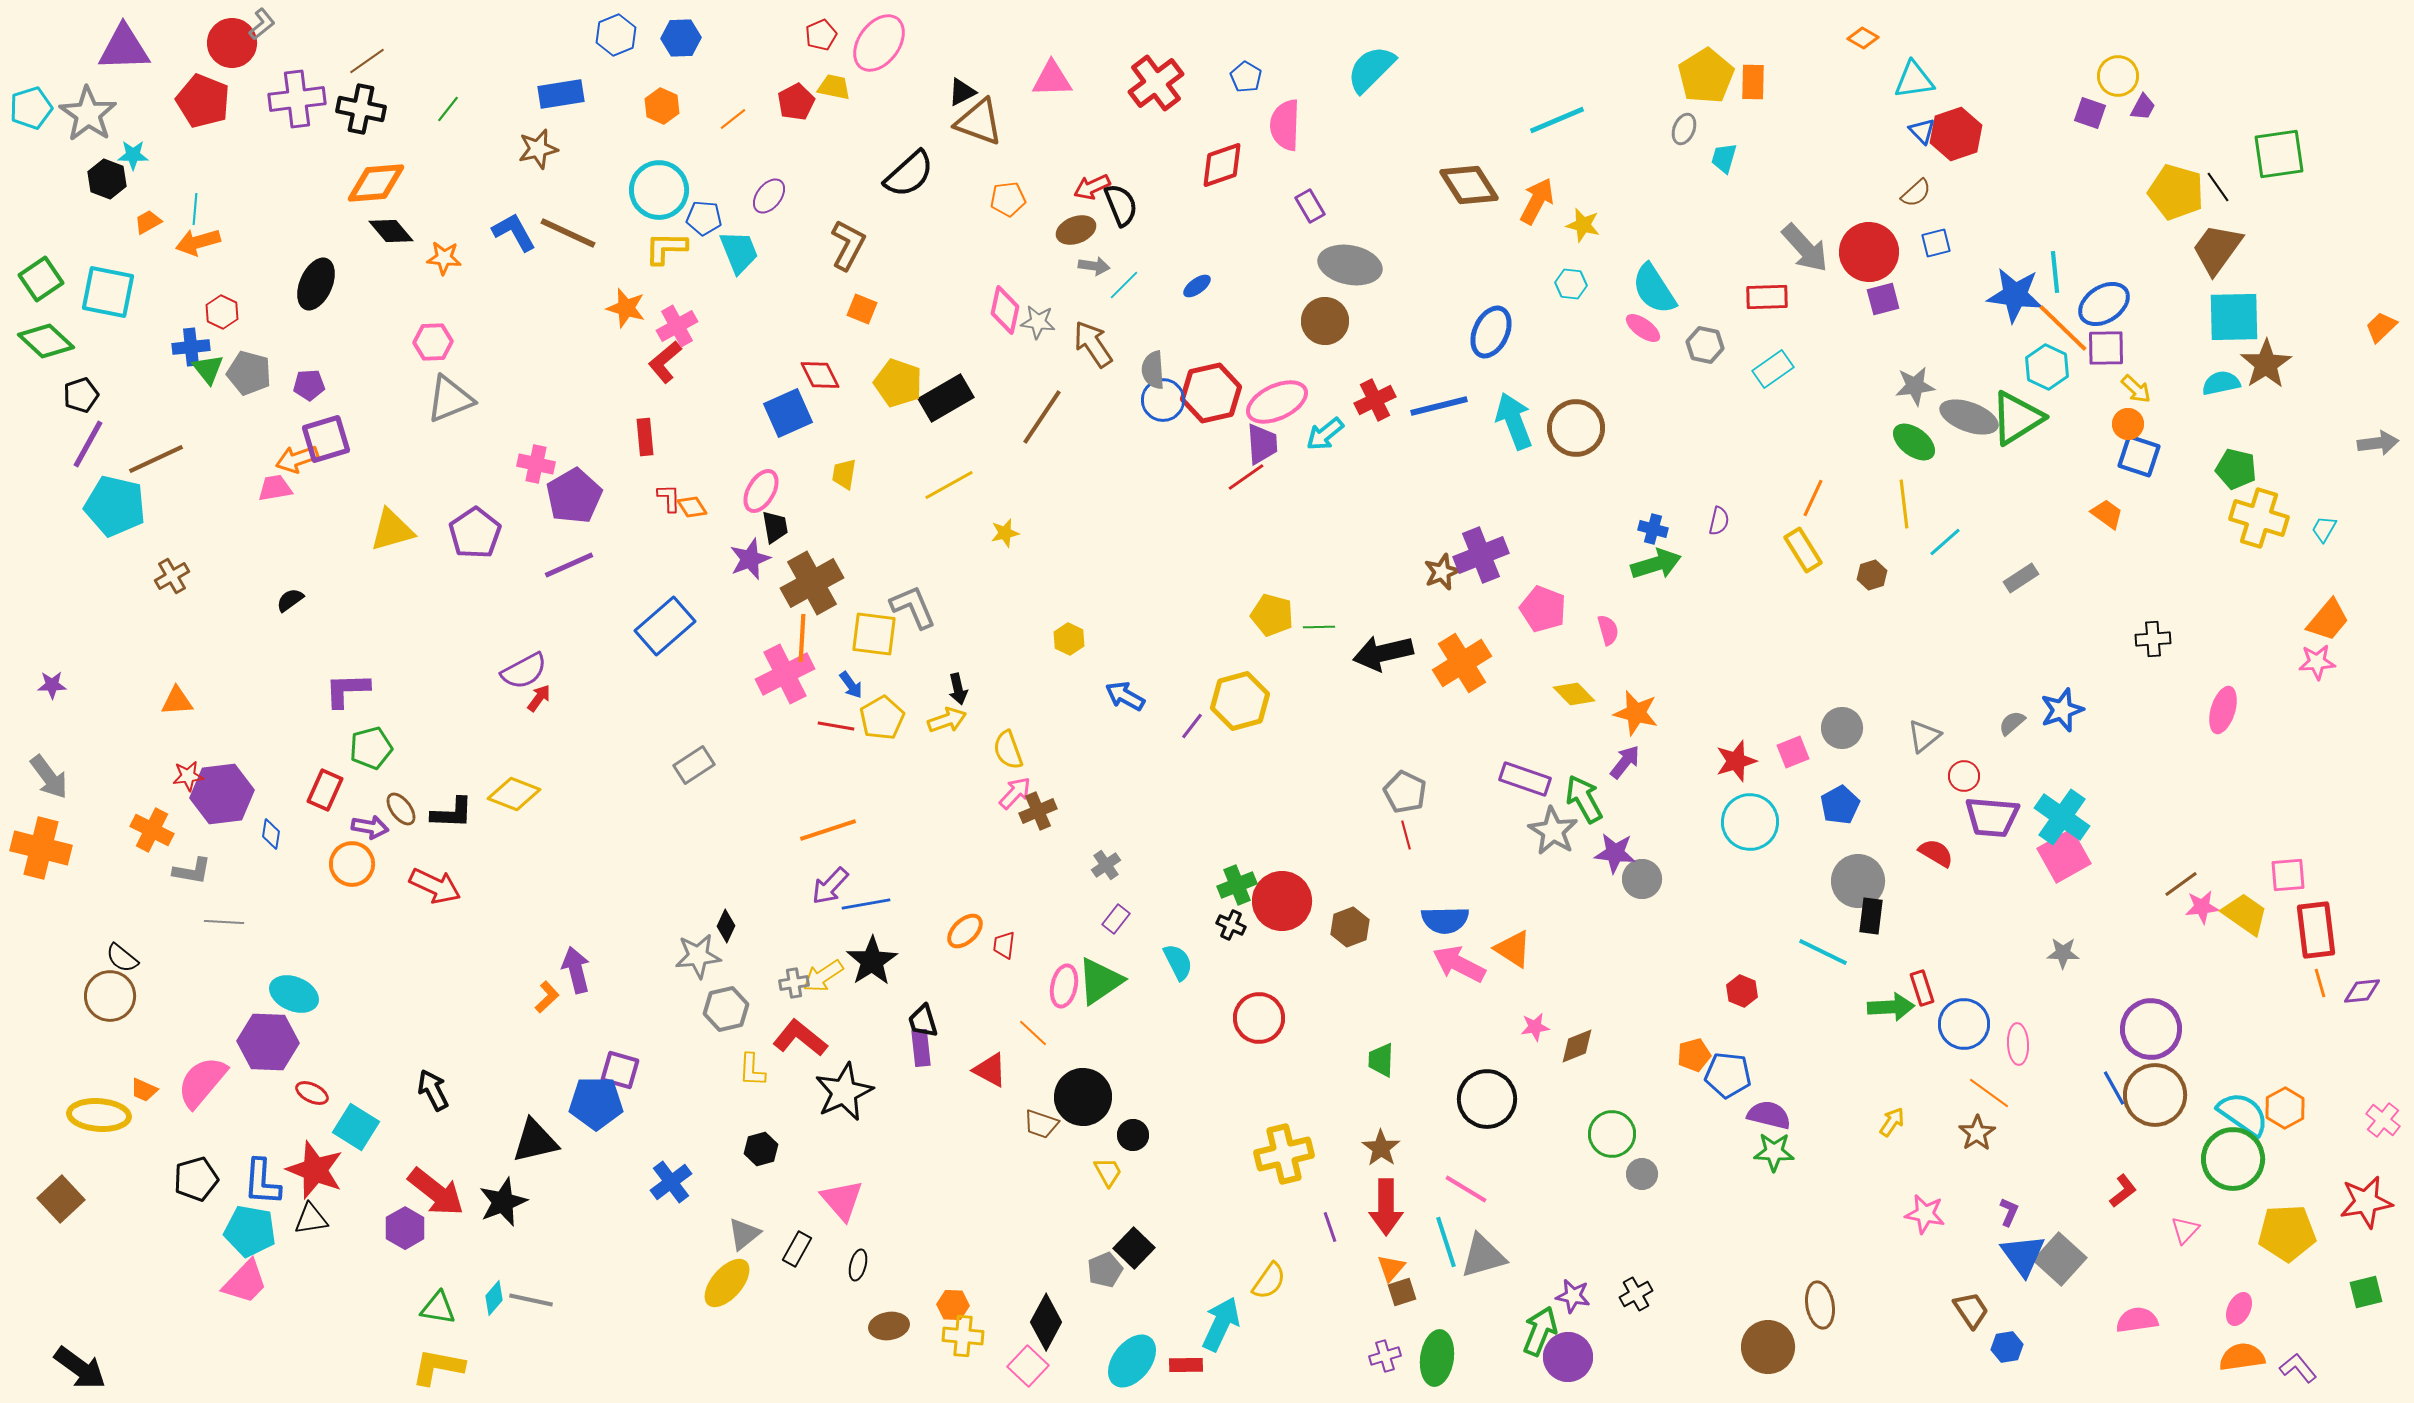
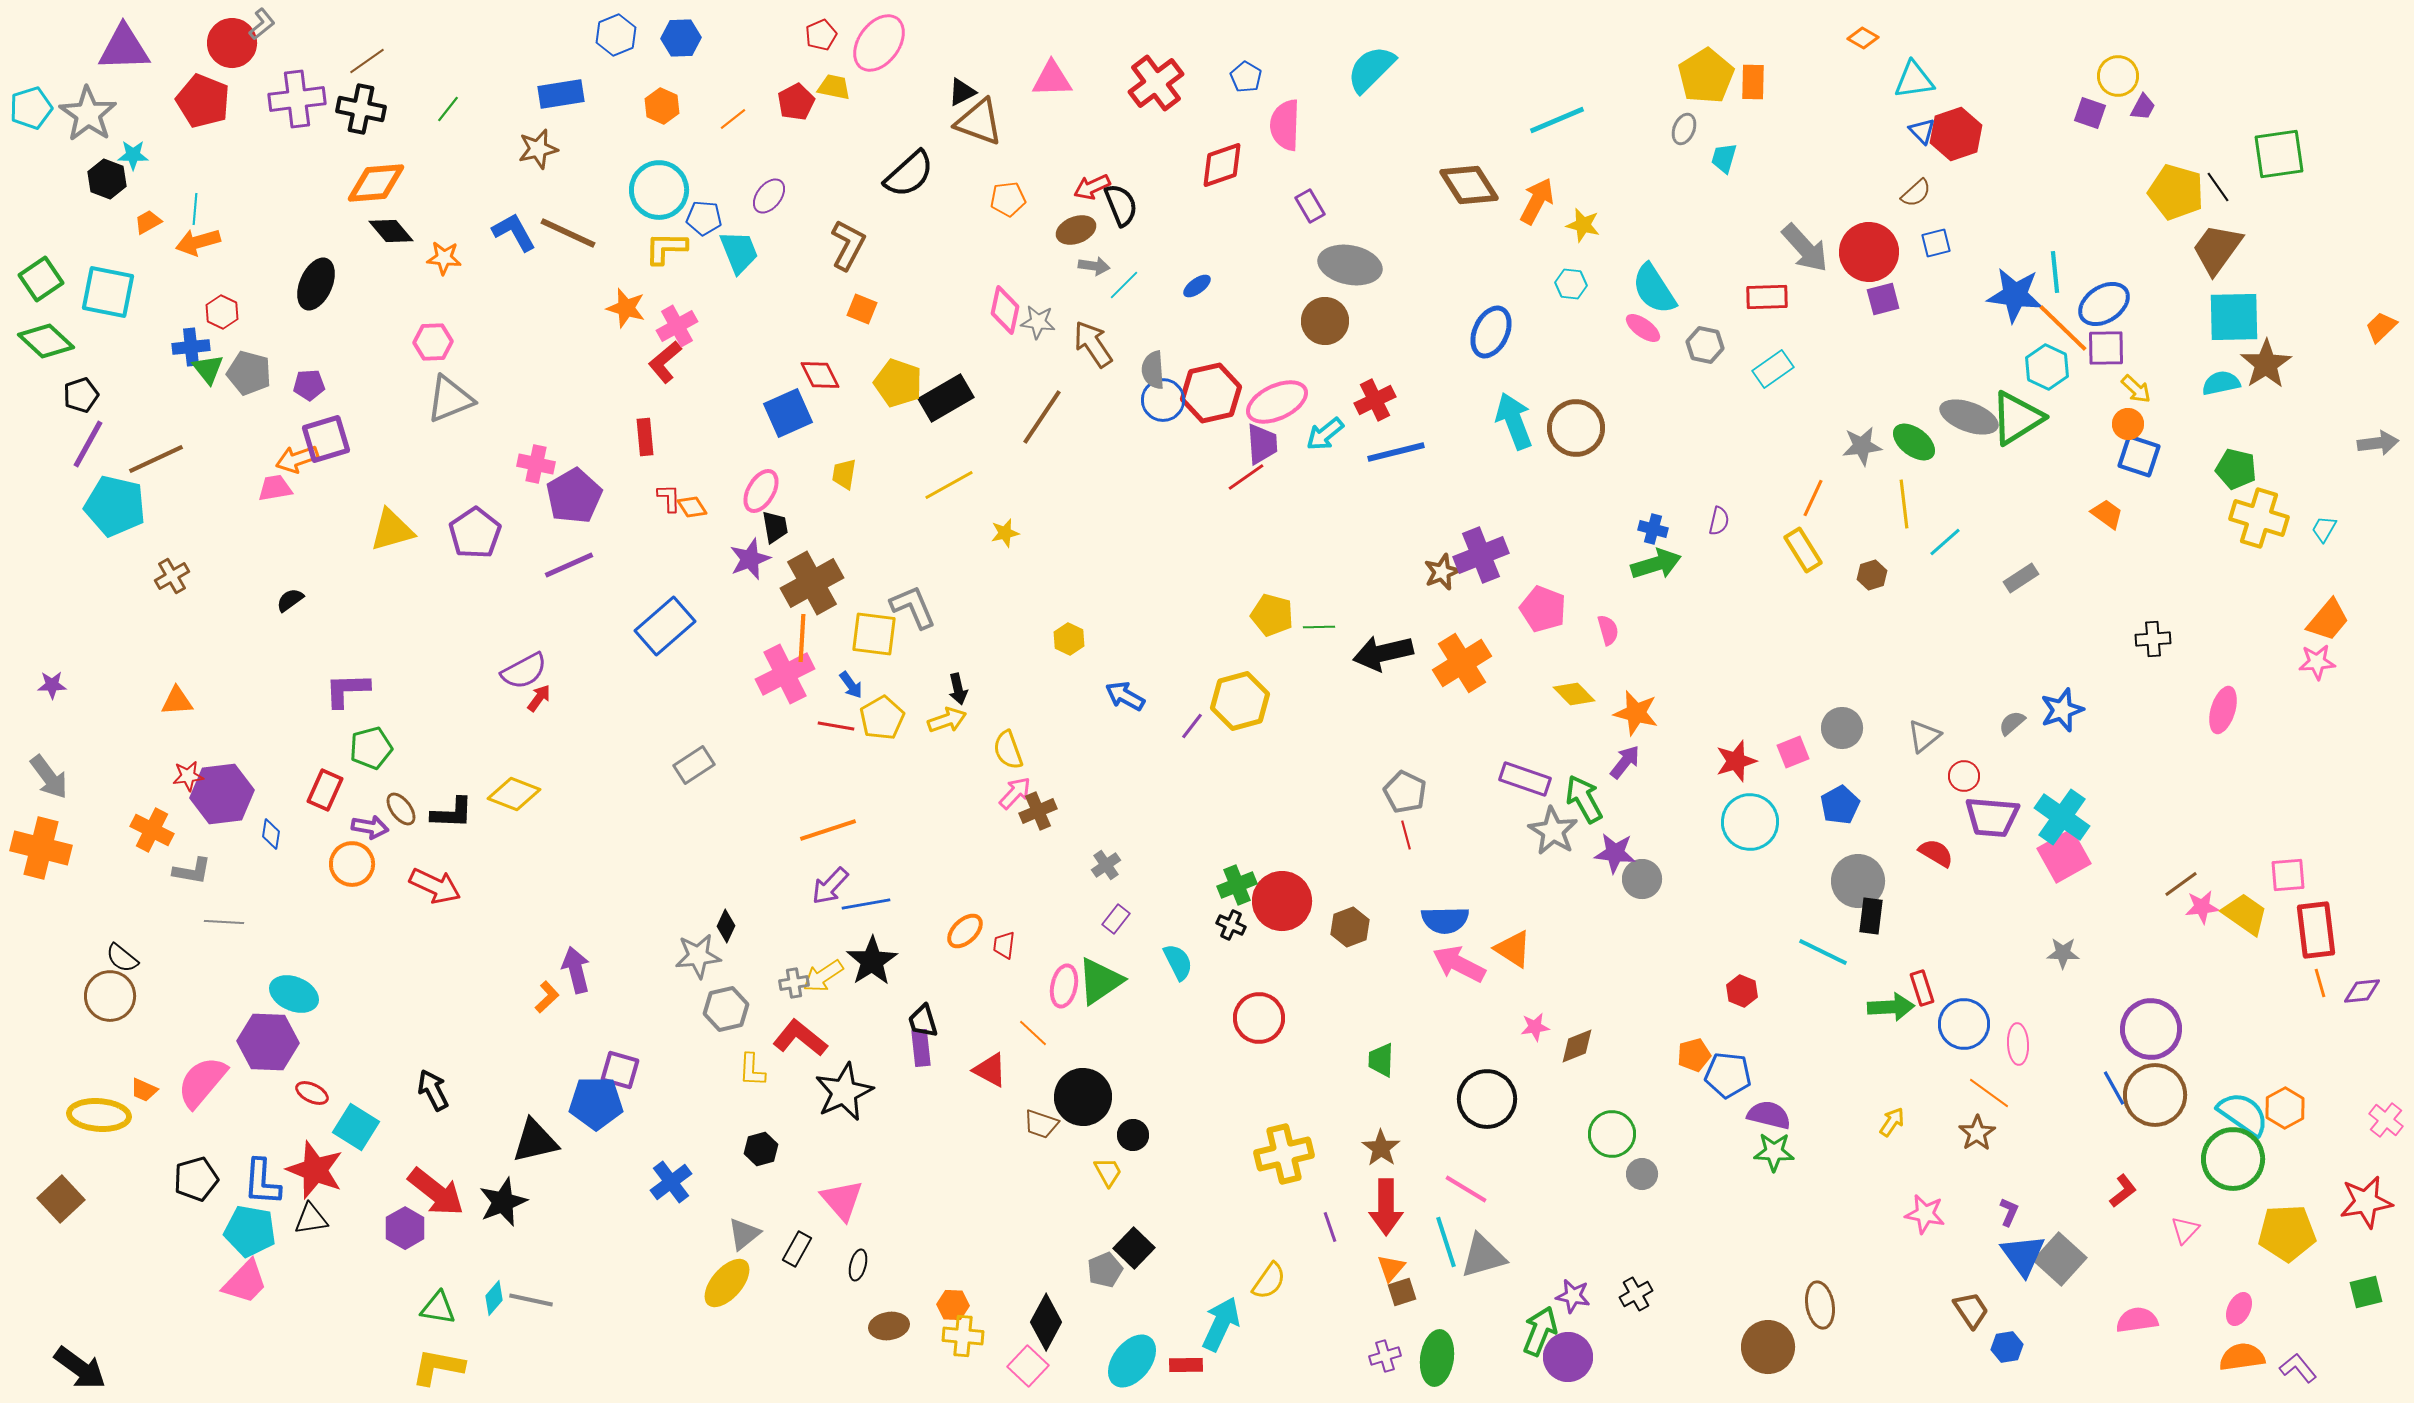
gray star at (1915, 386): moved 53 px left, 60 px down
blue line at (1439, 406): moved 43 px left, 46 px down
pink cross at (2383, 1120): moved 3 px right
